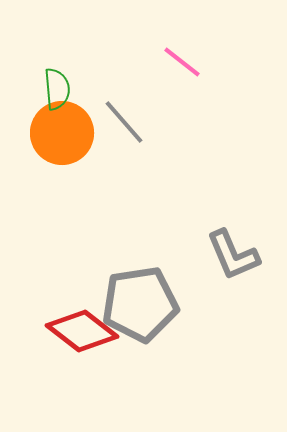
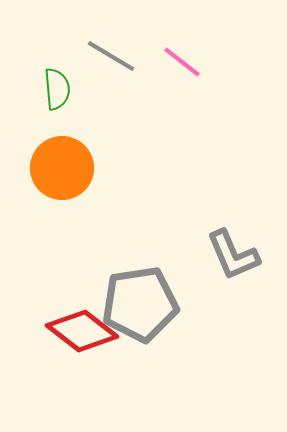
gray line: moved 13 px left, 66 px up; rotated 18 degrees counterclockwise
orange circle: moved 35 px down
